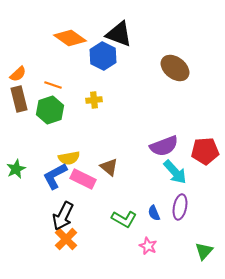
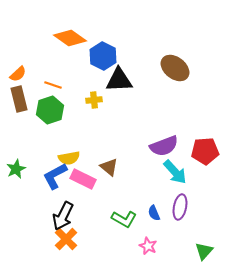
black triangle: moved 46 px down; rotated 24 degrees counterclockwise
